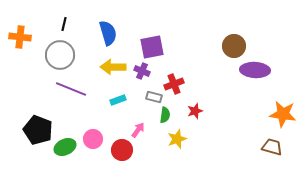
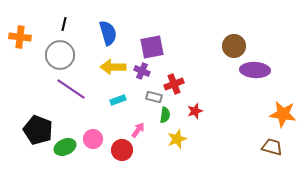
purple line: rotated 12 degrees clockwise
